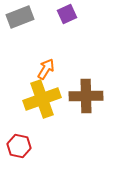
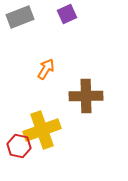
yellow cross: moved 31 px down
